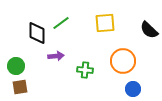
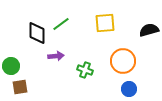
green line: moved 1 px down
black semicircle: rotated 120 degrees clockwise
green circle: moved 5 px left
green cross: rotated 14 degrees clockwise
blue circle: moved 4 px left
